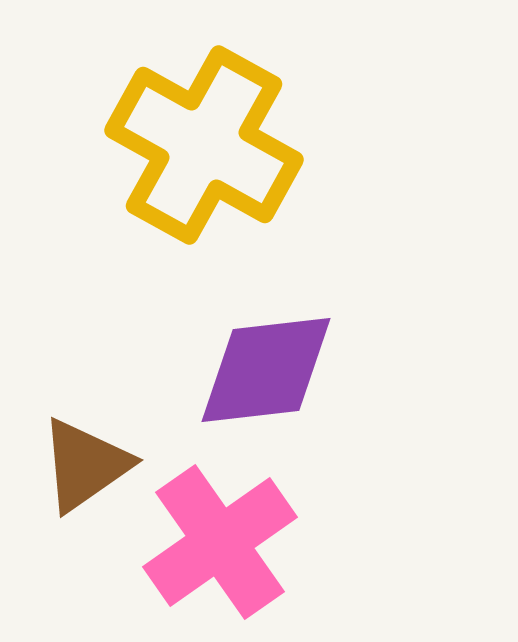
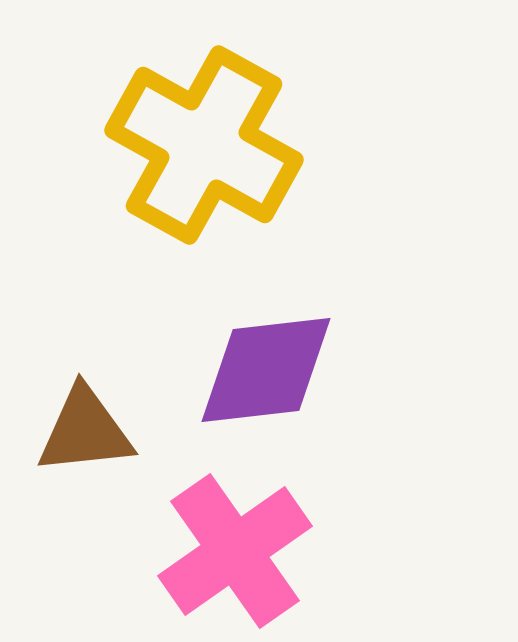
brown triangle: moved 34 px up; rotated 29 degrees clockwise
pink cross: moved 15 px right, 9 px down
